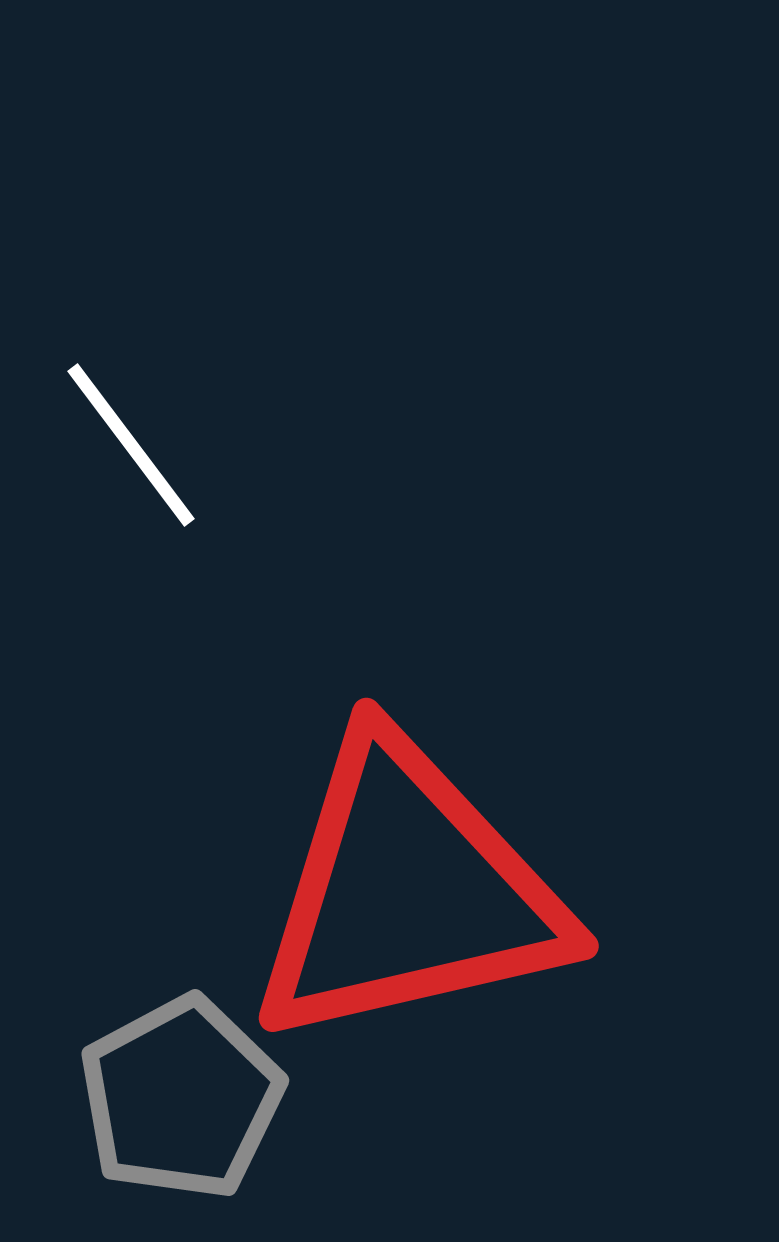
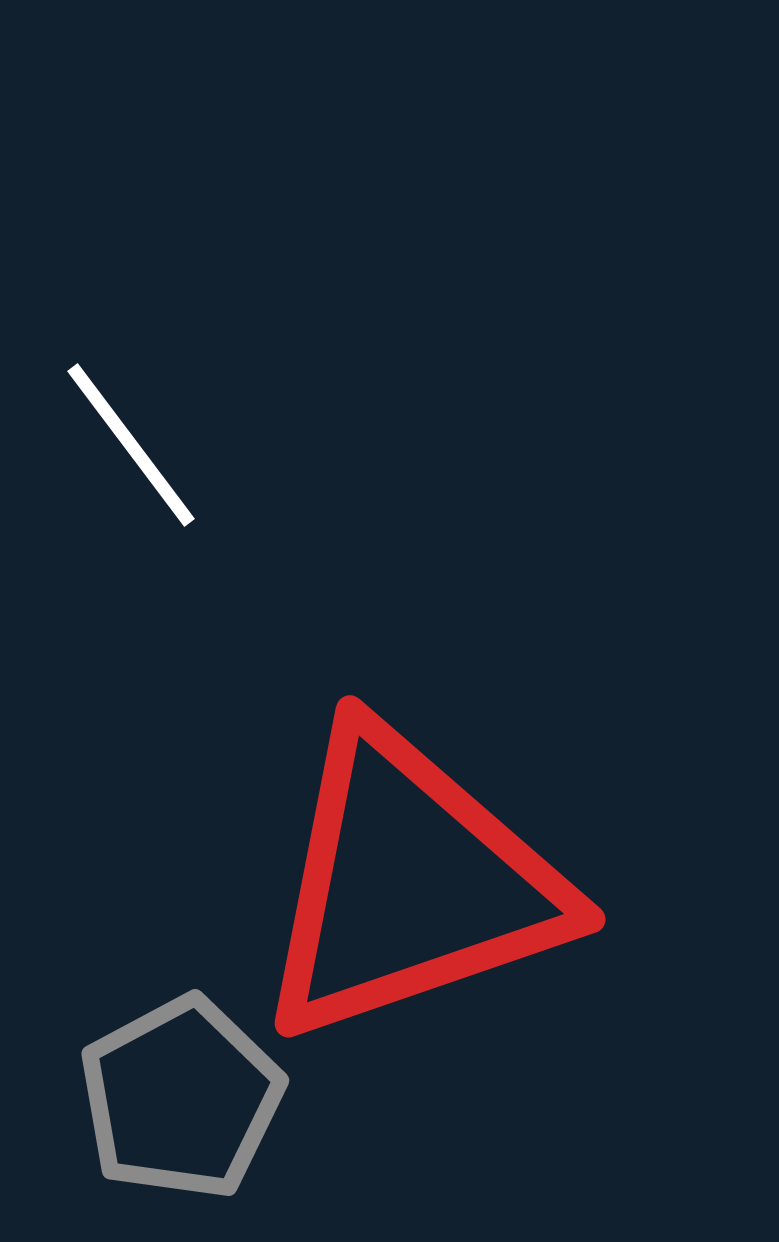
red triangle: moved 2 px right, 8 px up; rotated 6 degrees counterclockwise
